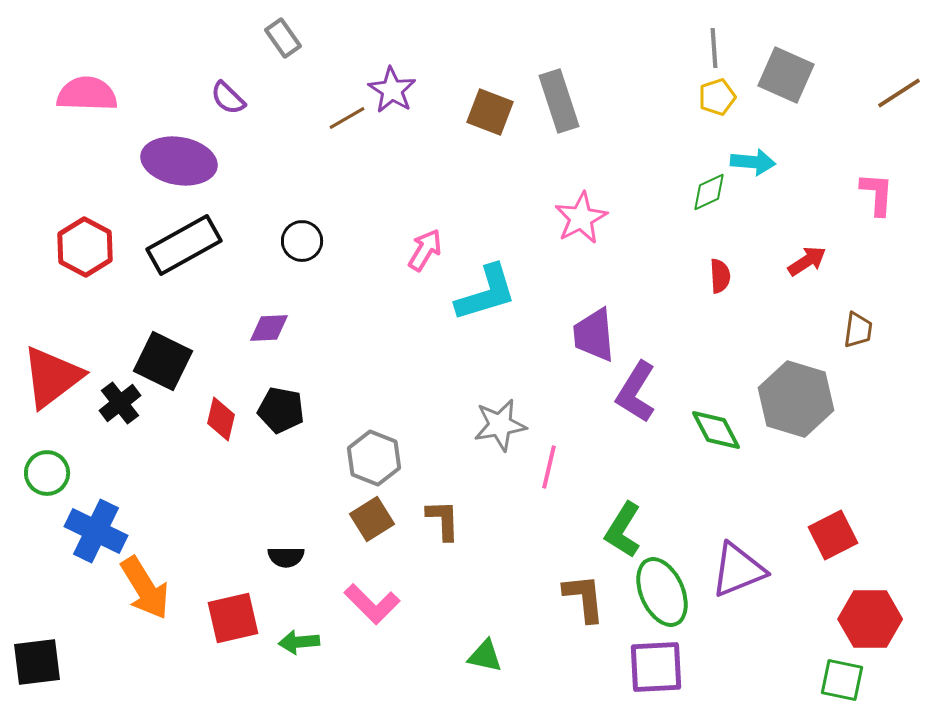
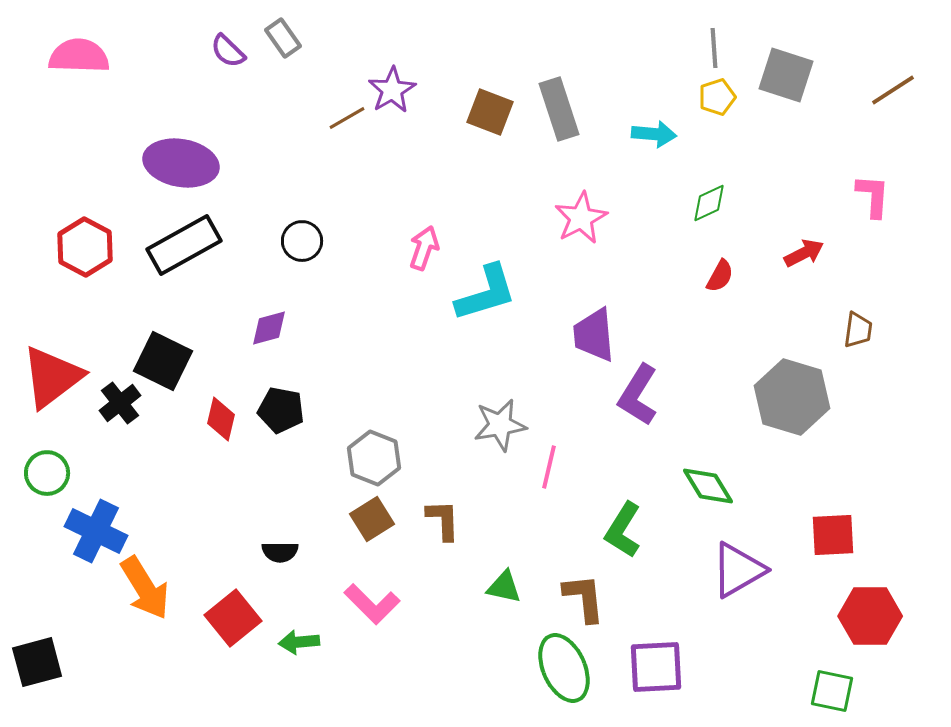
gray square at (786, 75): rotated 6 degrees counterclockwise
purple star at (392, 90): rotated 9 degrees clockwise
brown line at (899, 93): moved 6 px left, 3 px up
pink semicircle at (87, 94): moved 8 px left, 38 px up
purple semicircle at (228, 98): moved 47 px up
gray rectangle at (559, 101): moved 8 px down
purple ellipse at (179, 161): moved 2 px right, 2 px down
cyan arrow at (753, 162): moved 99 px left, 28 px up
green diamond at (709, 192): moved 11 px down
pink L-shape at (877, 194): moved 4 px left, 2 px down
pink arrow at (425, 250): moved 1 px left, 2 px up; rotated 12 degrees counterclockwise
red arrow at (807, 261): moved 3 px left, 8 px up; rotated 6 degrees clockwise
red semicircle at (720, 276): rotated 32 degrees clockwise
purple diamond at (269, 328): rotated 12 degrees counterclockwise
purple L-shape at (636, 392): moved 2 px right, 3 px down
gray hexagon at (796, 399): moved 4 px left, 2 px up
green diamond at (716, 430): moved 8 px left, 56 px down; rotated 4 degrees counterclockwise
red square at (833, 535): rotated 24 degrees clockwise
black semicircle at (286, 557): moved 6 px left, 5 px up
purple triangle at (738, 570): rotated 8 degrees counterclockwise
green ellipse at (662, 592): moved 98 px left, 76 px down
red square at (233, 618): rotated 26 degrees counterclockwise
red hexagon at (870, 619): moved 3 px up
green triangle at (485, 656): moved 19 px right, 69 px up
black square at (37, 662): rotated 8 degrees counterclockwise
green square at (842, 680): moved 10 px left, 11 px down
